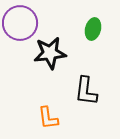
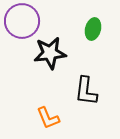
purple circle: moved 2 px right, 2 px up
orange L-shape: rotated 15 degrees counterclockwise
